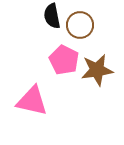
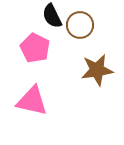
black semicircle: rotated 15 degrees counterclockwise
pink pentagon: moved 29 px left, 12 px up
